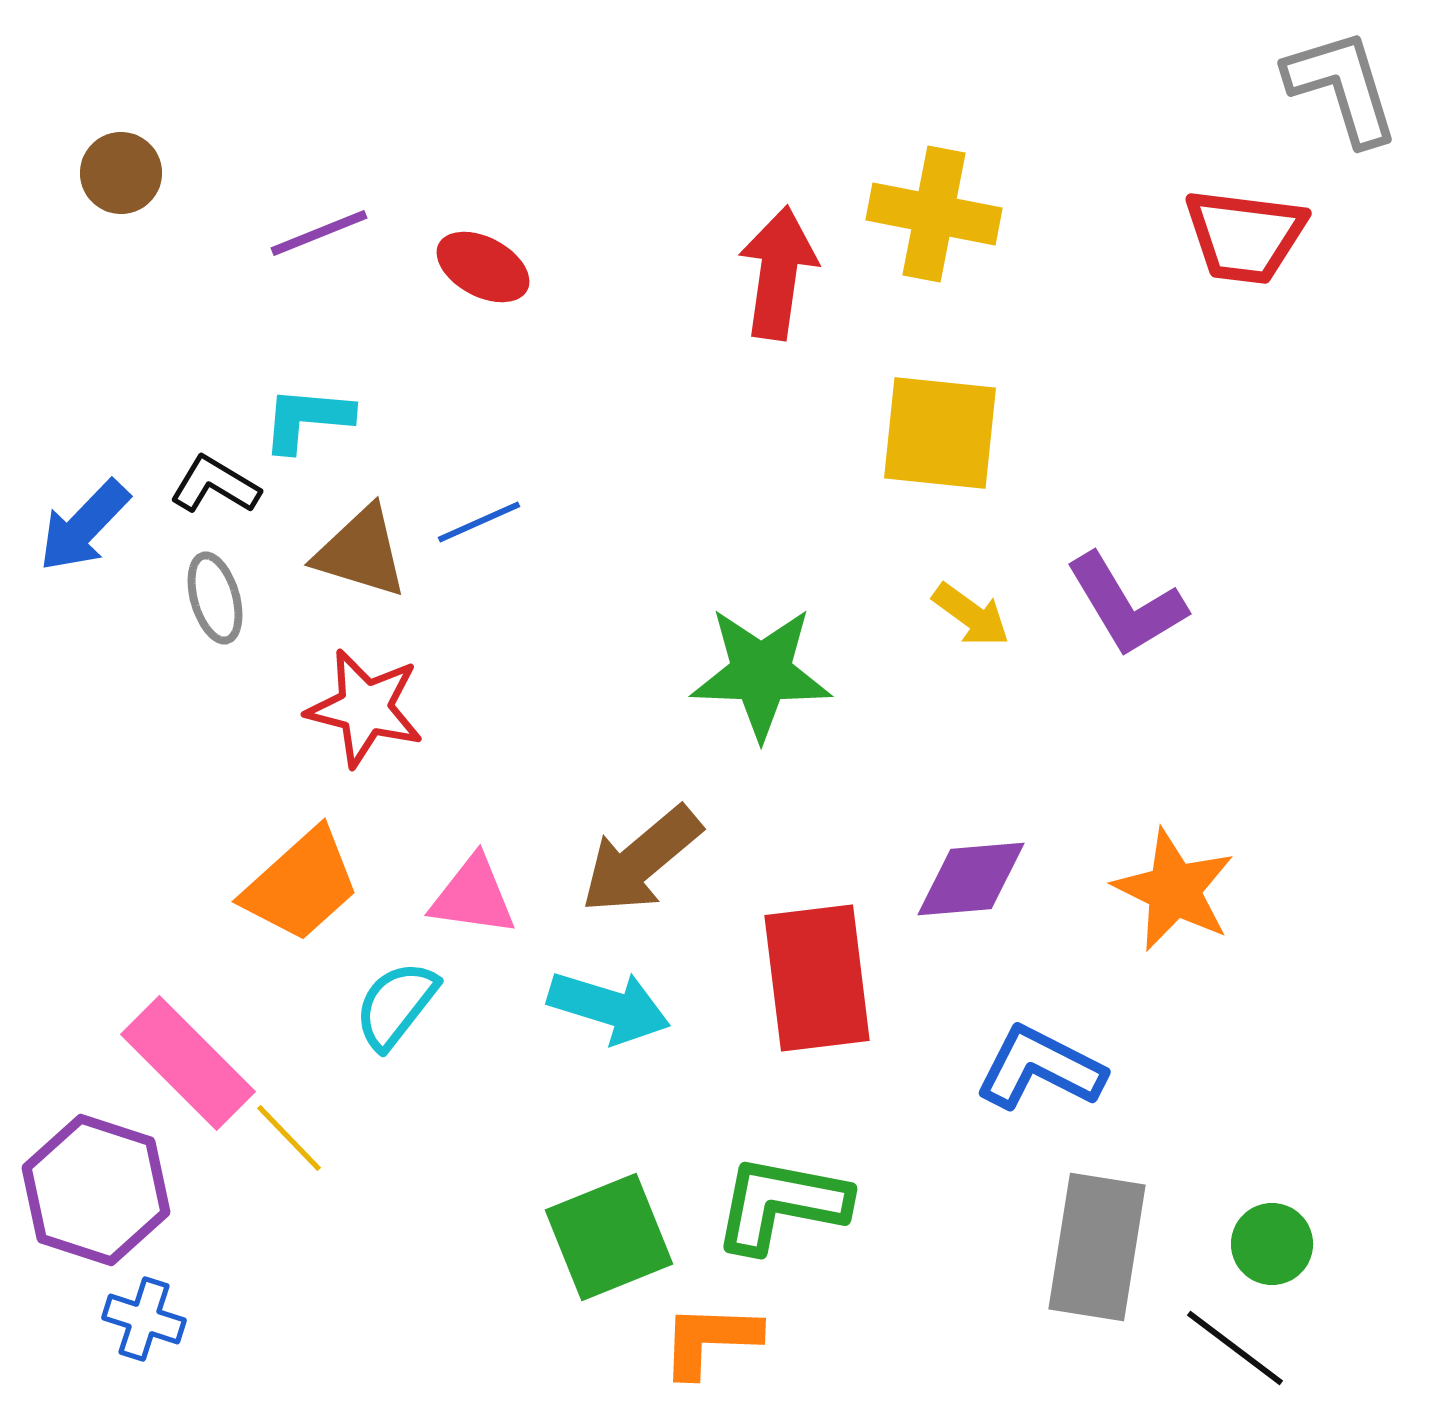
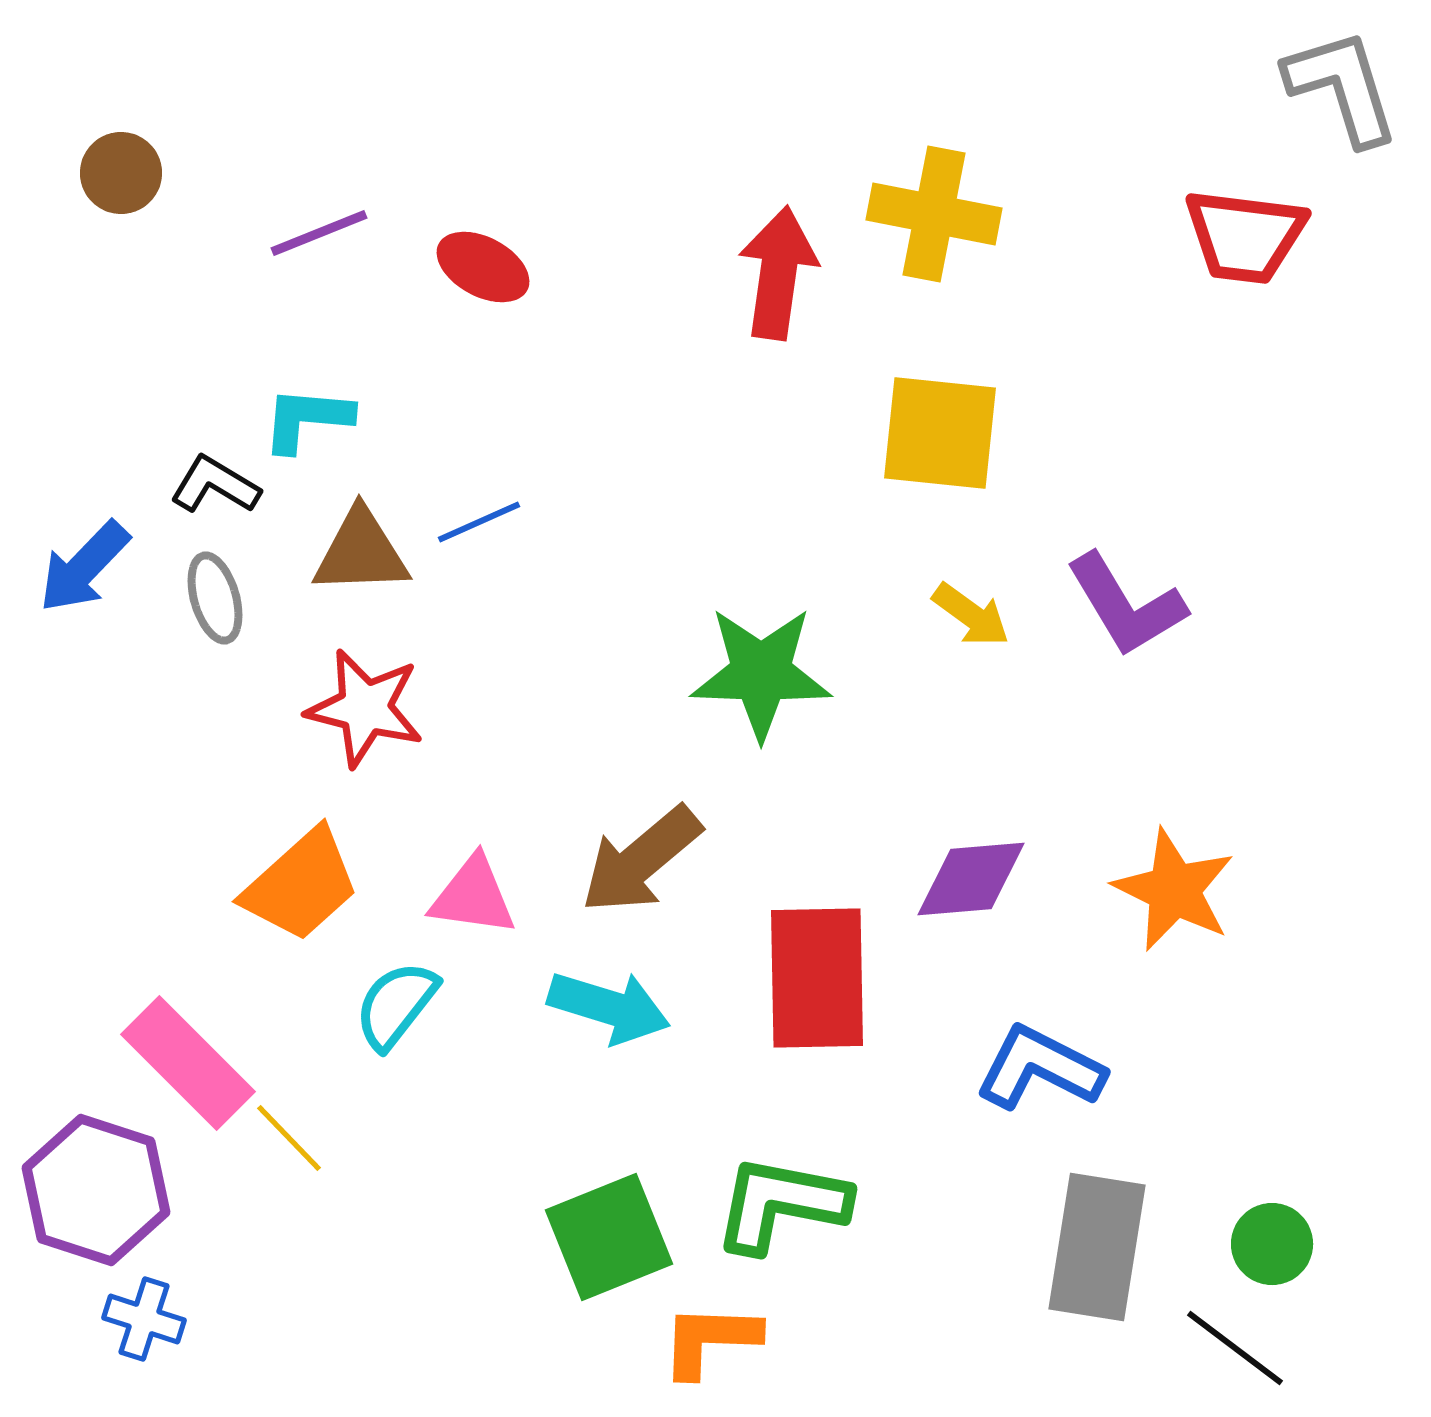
blue arrow: moved 41 px down
brown triangle: rotated 19 degrees counterclockwise
red rectangle: rotated 6 degrees clockwise
